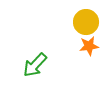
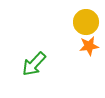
green arrow: moved 1 px left, 1 px up
